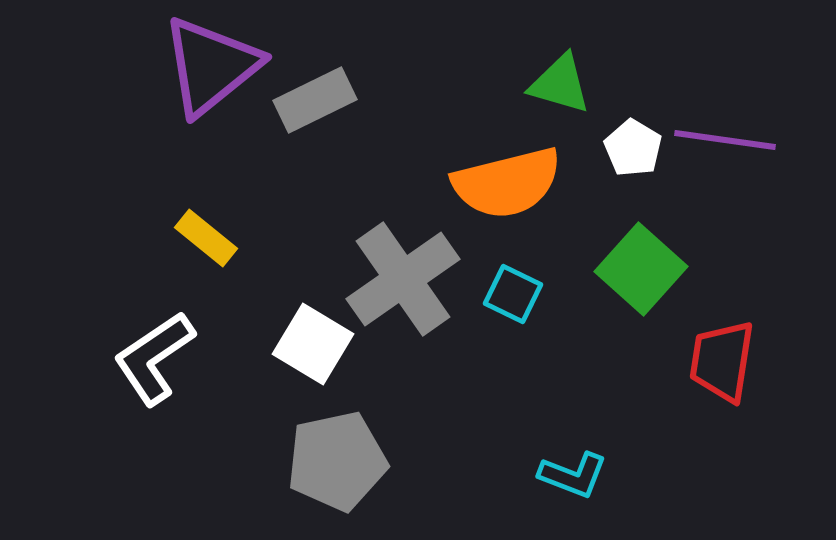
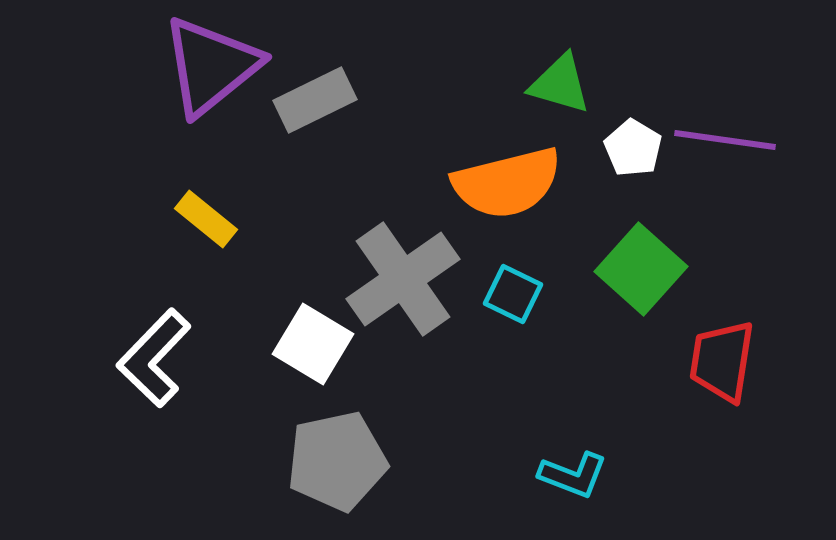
yellow rectangle: moved 19 px up
white L-shape: rotated 12 degrees counterclockwise
